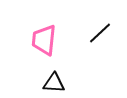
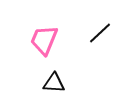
pink trapezoid: rotated 16 degrees clockwise
